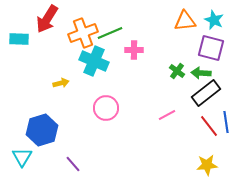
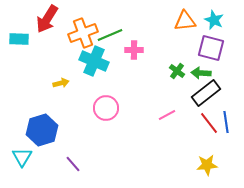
green line: moved 2 px down
red line: moved 3 px up
